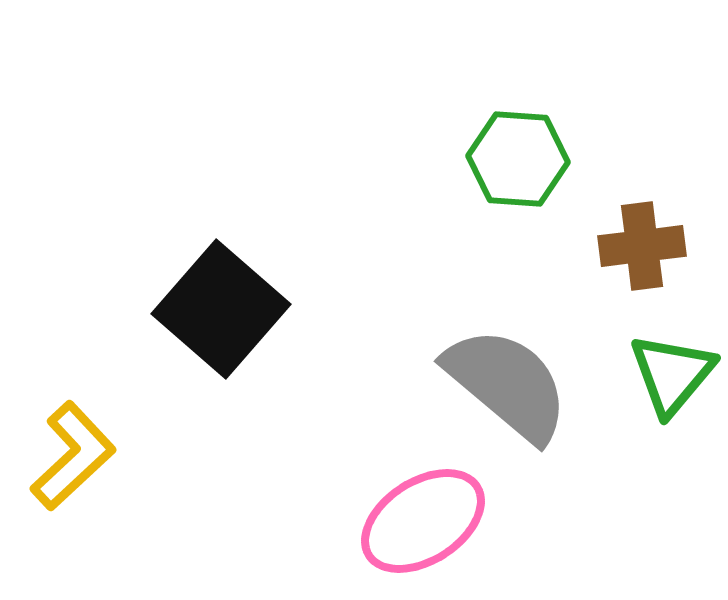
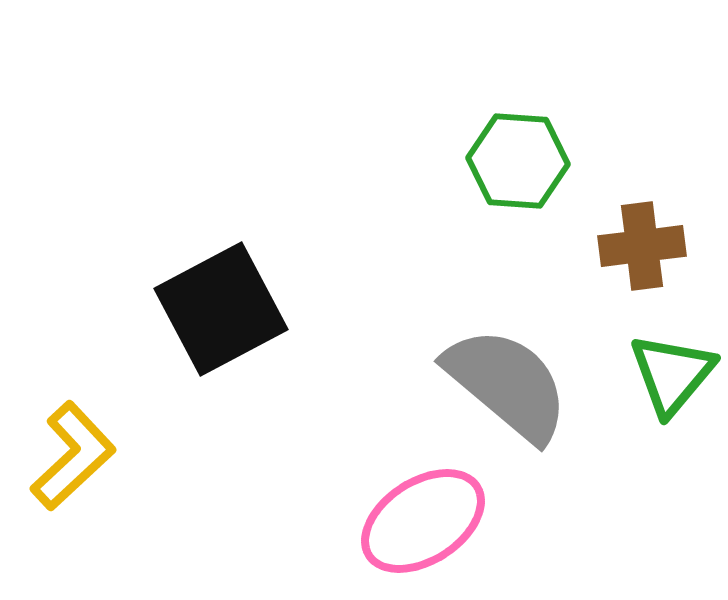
green hexagon: moved 2 px down
black square: rotated 21 degrees clockwise
